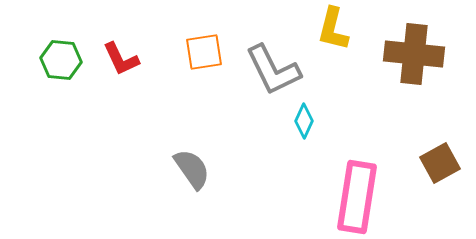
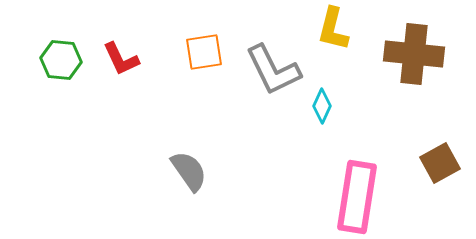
cyan diamond: moved 18 px right, 15 px up
gray semicircle: moved 3 px left, 2 px down
